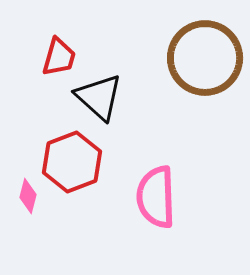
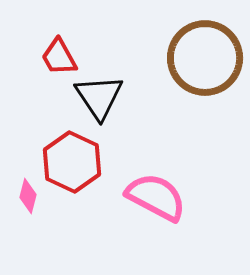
red trapezoid: rotated 135 degrees clockwise
black triangle: rotated 14 degrees clockwise
red hexagon: rotated 14 degrees counterclockwise
pink semicircle: rotated 120 degrees clockwise
